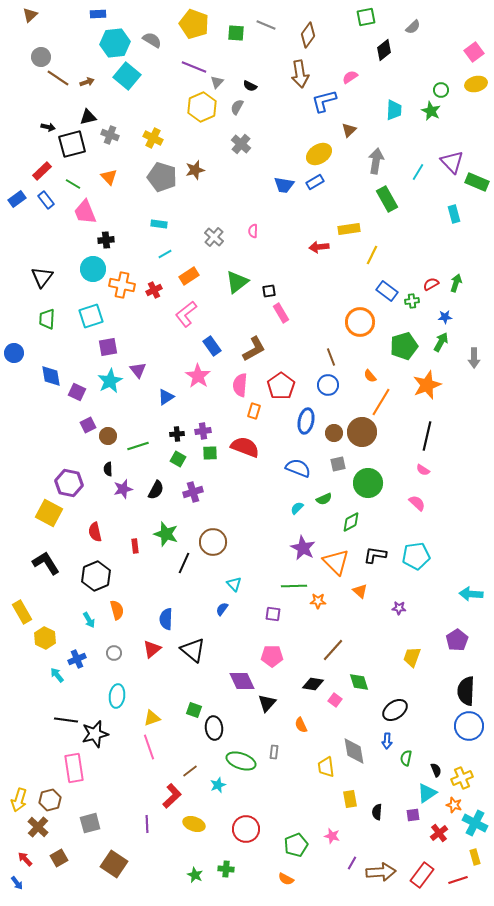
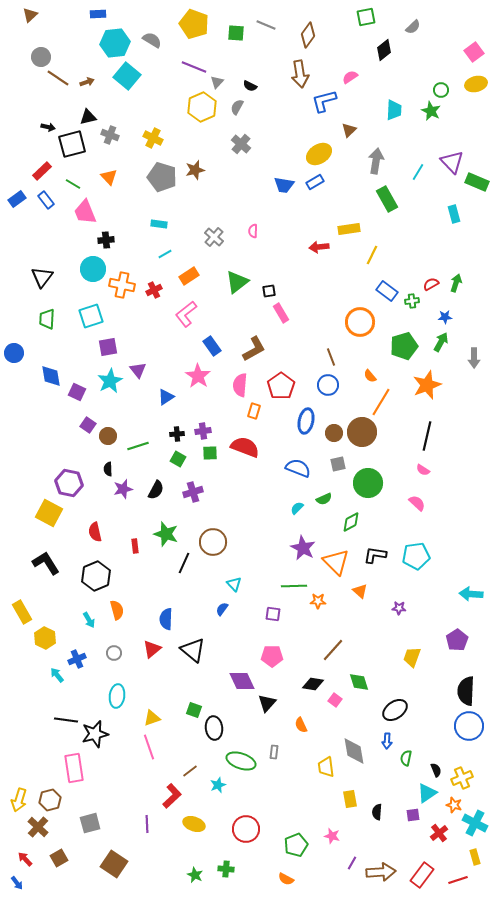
purple square at (88, 425): rotated 28 degrees counterclockwise
